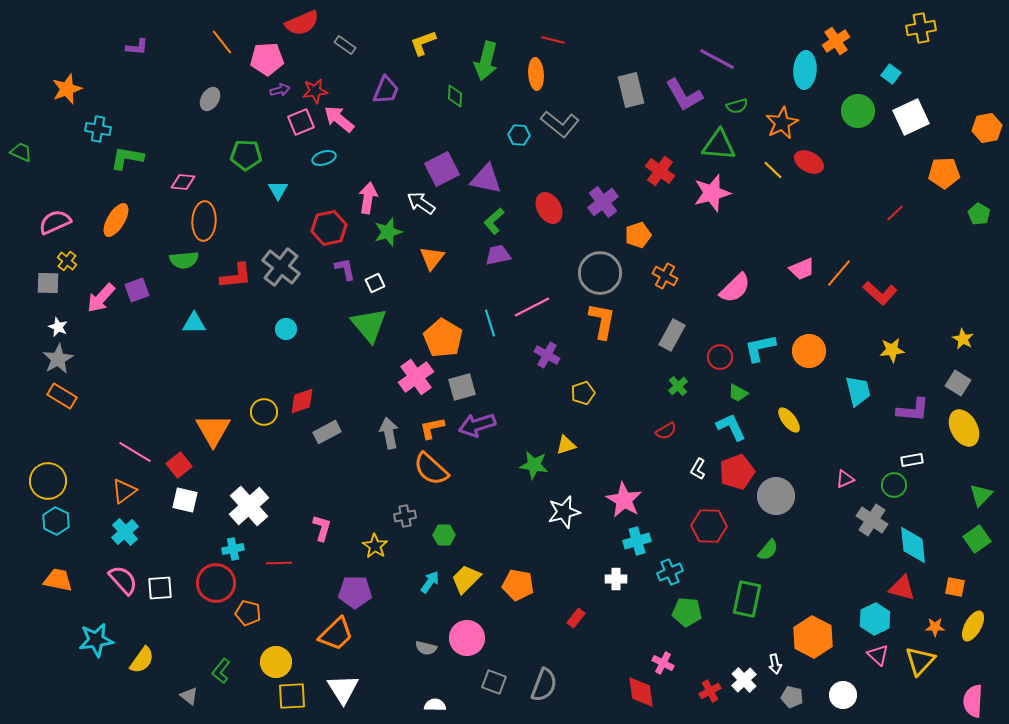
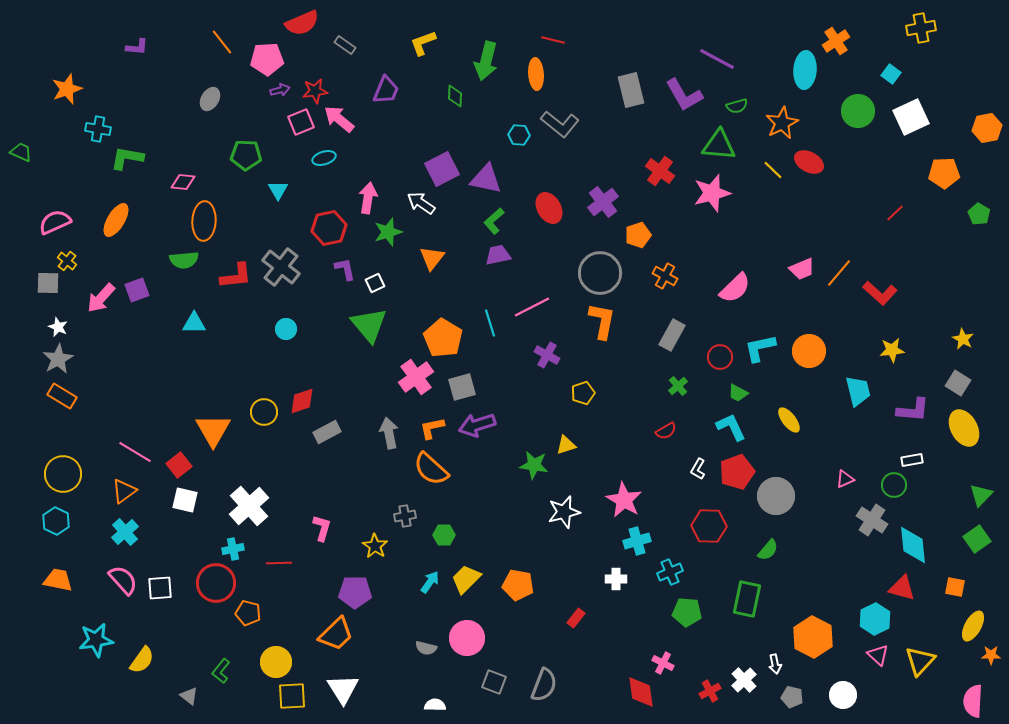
yellow circle at (48, 481): moved 15 px right, 7 px up
orange star at (935, 627): moved 56 px right, 28 px down
